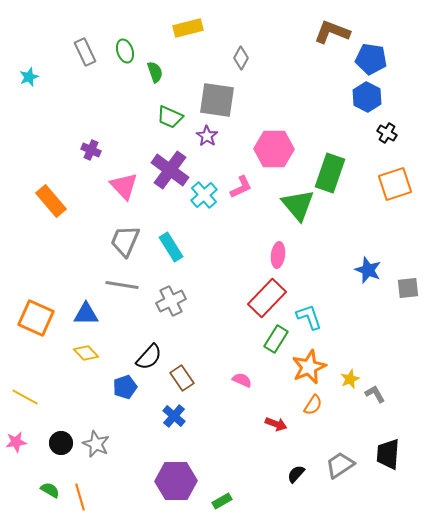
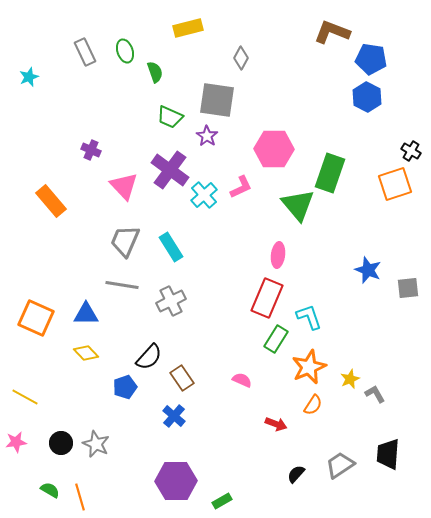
black cross at (387, 133): moved 24 px right, 18 px down
red rectangle at (267, 298): rotated 21 degrees counterclockwise
